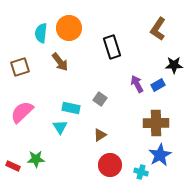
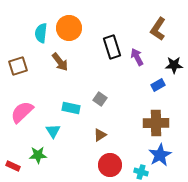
brown square: moved 2 px left, 1 px up
purple arrow: moved 27 px up
cyan triangle: moved 7 px left, 4 px down
green star: moved 2 px right, 4 px up
